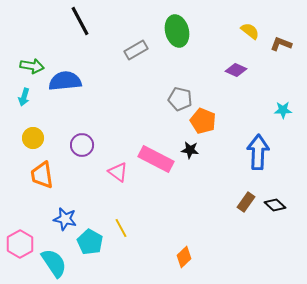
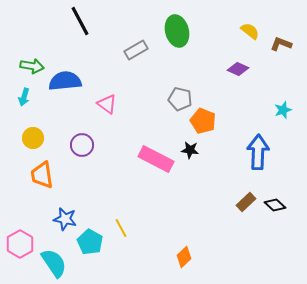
purple diamond: moved 2 px right, 1 px up
cyan star: rotated 18 degrees counterclockwise
pink triangle: moved 11 px left, 68 px up
brown rectangle: rotated 12 degrees clockwise
